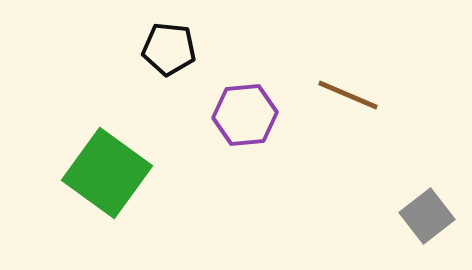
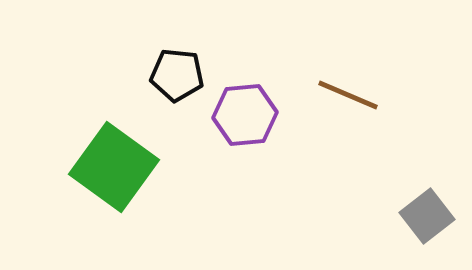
black pentagon: moved 8 px right, 26 px down
green square: moved 7 px right, 6 px up
